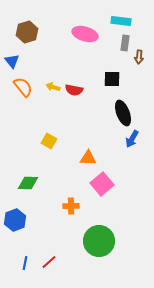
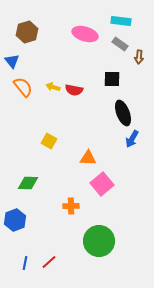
gray rectangle: moved 5 px left, 1 px down; rotated 63 degrees counterclockwise
